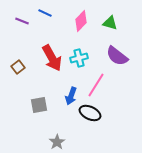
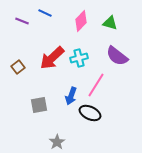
red arrow: rotated 76 degrees clockwise
